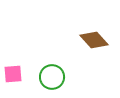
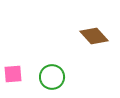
brown diamond: moved 4 px up
